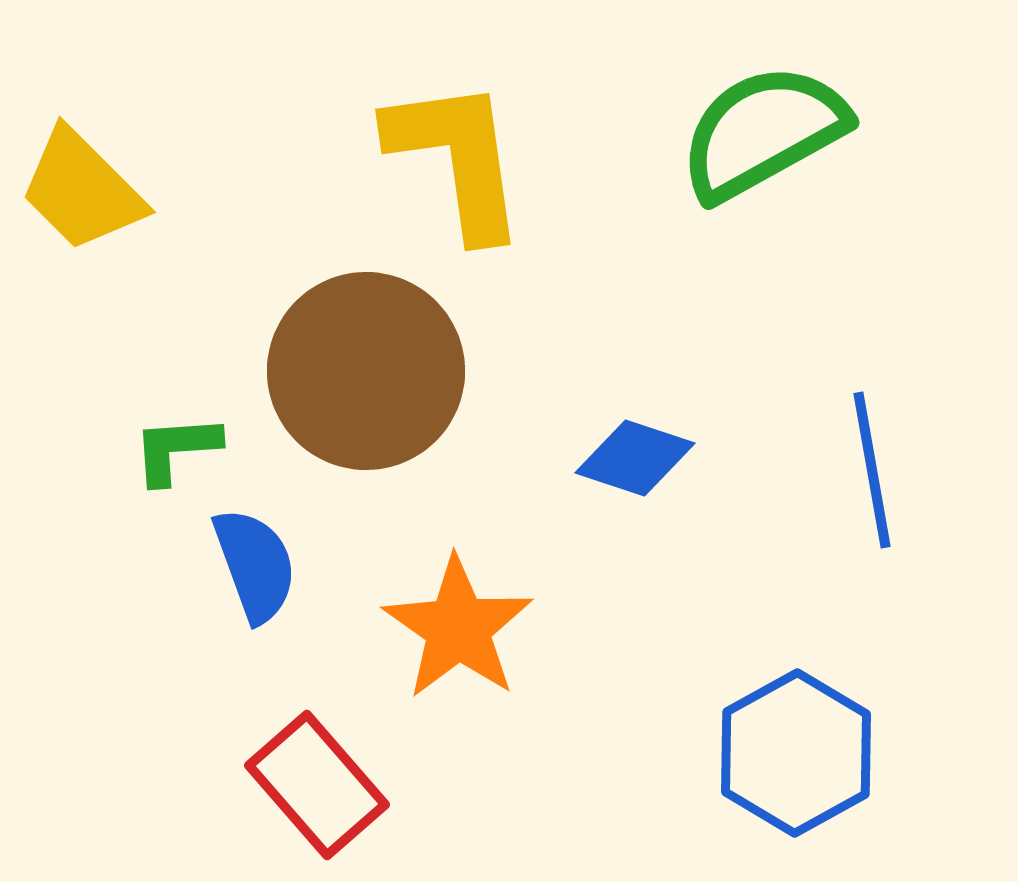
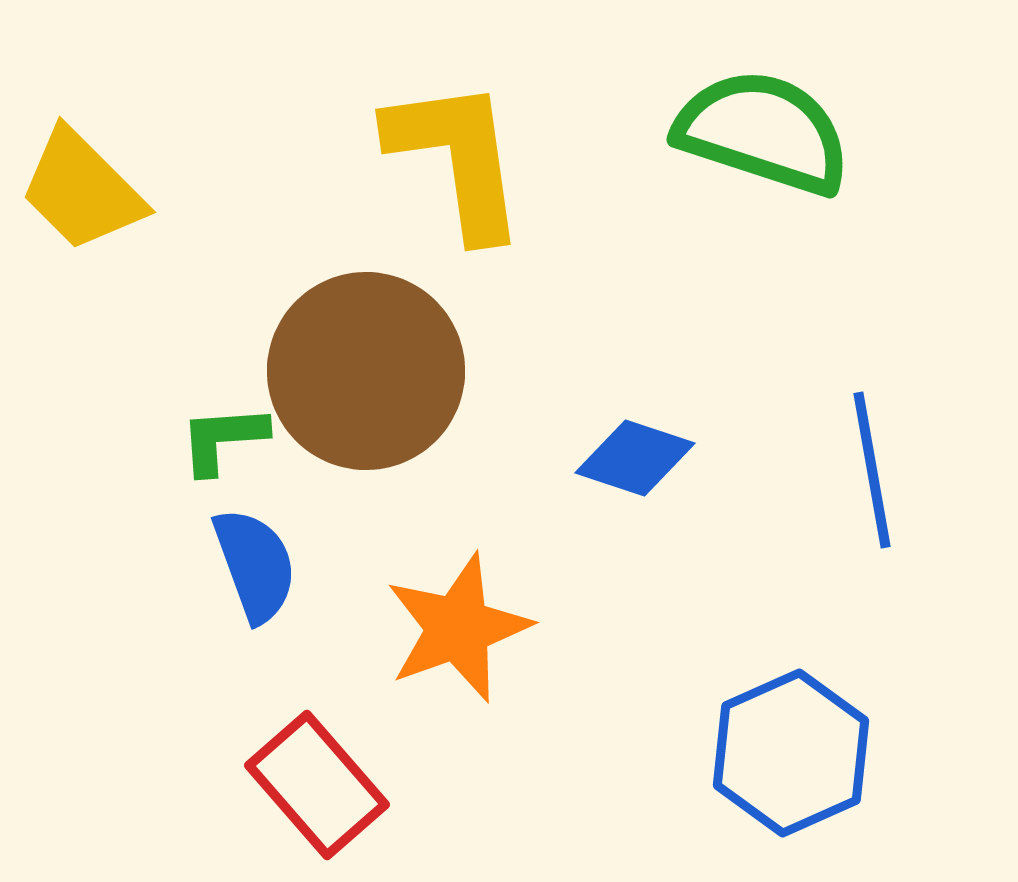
green semicircle: rotated 47 degrees clockwise
green L-shape: moved 47 px right, 10 px up
orange star: rotated 17 degrees clockwise
blue hexagon: moved 5 px left; rotated 5 degrees clockwise
